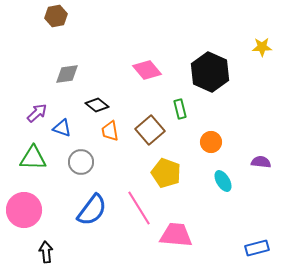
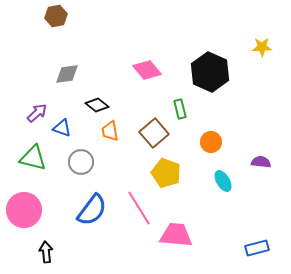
brown square: moved 4 px right, 3 px down
green triangle: rotated 12 degrees clockwise
